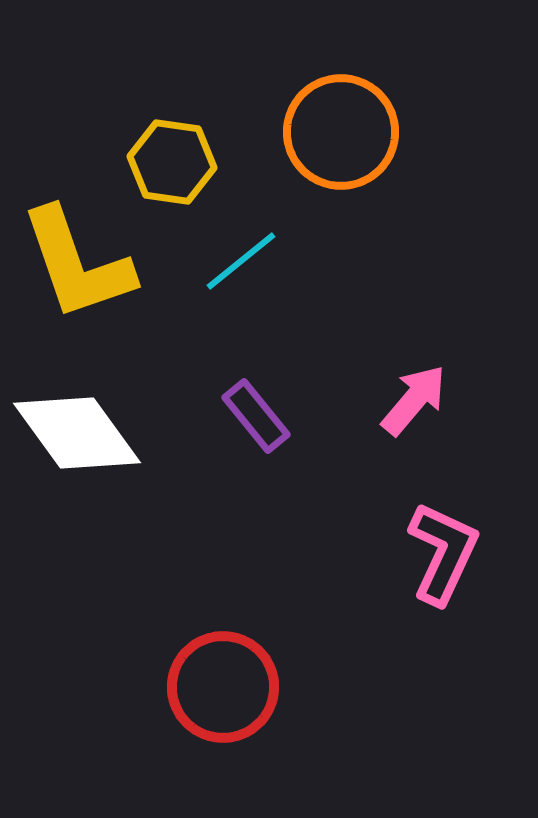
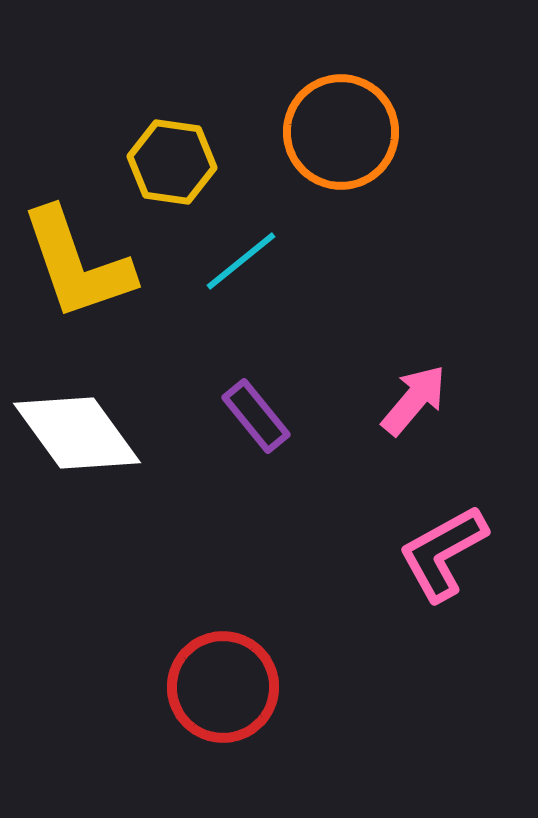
pink L-shape: rotated 144 degrees counterclockwise
